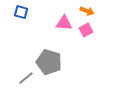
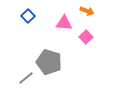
blue square: moved 7 px right, 4 px down; rotated 32 degrees clockwise
pink square: moved 7 px down; rotated 16 degrees counterclockwise
